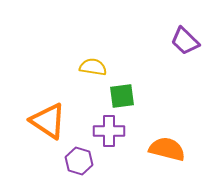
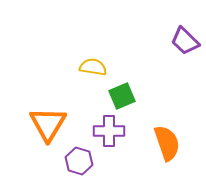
green square: rotated 16 degrees counterclockwise
orange triangle: moved 3 px down; rotated 27 degrees clockwise
orange semicircle: moved 6 px up; rotated 57 degrees clockwise
